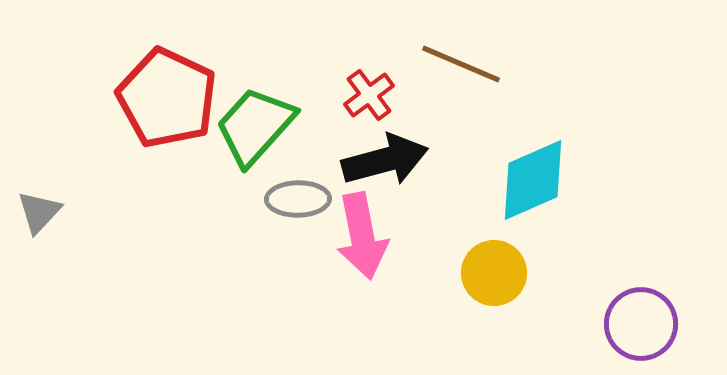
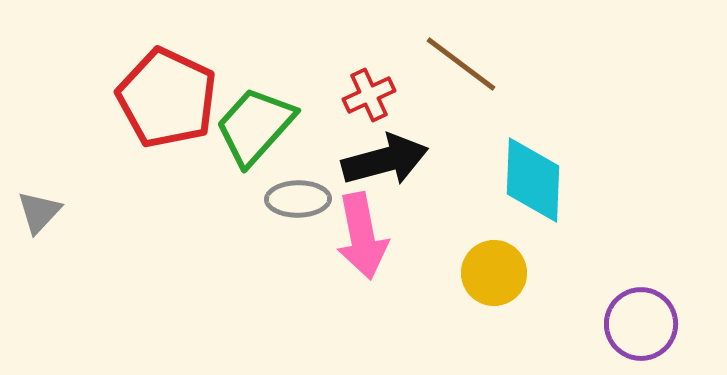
brown line: rotated 14 degrees clockwise
red cross: rotated 12 degrees clockwise
cyan diamond: rotated 64 degrees counterclockwise
